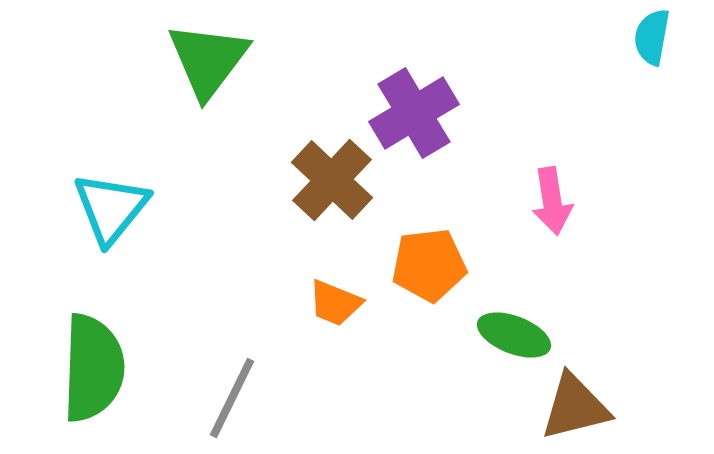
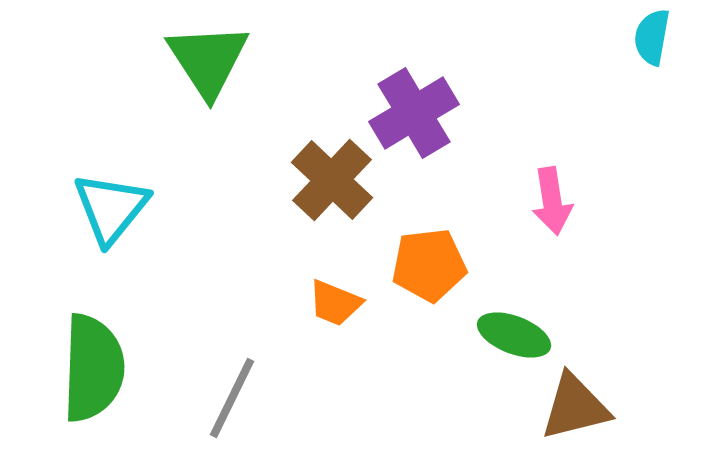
green triangle: rotated 10 degrees counterclockwise
